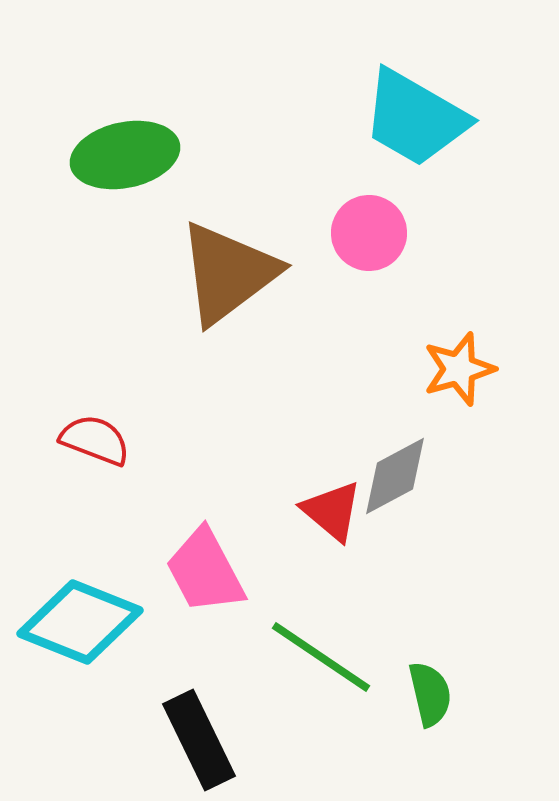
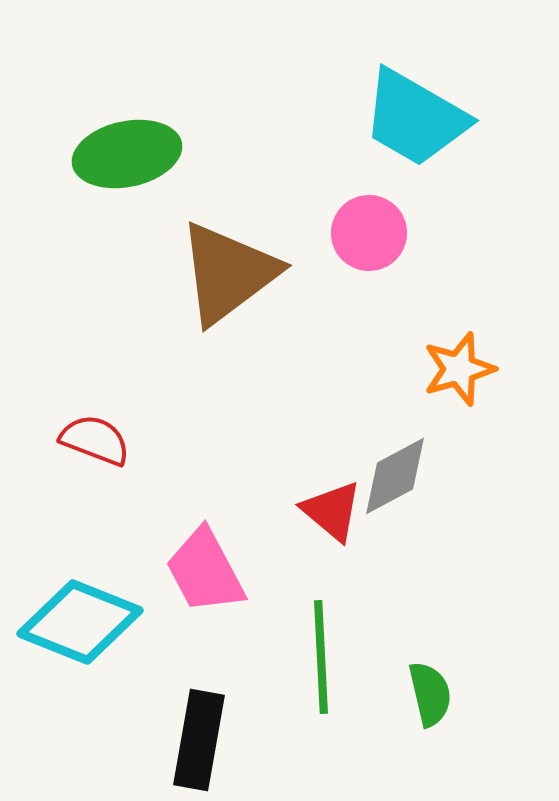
green ellipse: moved 2 px right, 1 px up
green line: rotated 53 degrees clockwise
black rectangle: rotated 36 degrees clockwise
